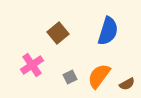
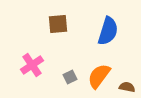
brown square: moved 9 px up; rotated 35 degrees clockwise
brown semicircle: moved 3 px down; rotated 140 degrees counterclockwise
